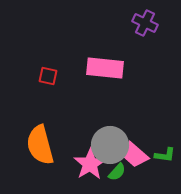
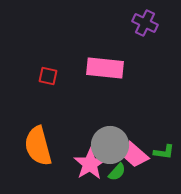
orange semicircle: moved 2 px left, 1 px down
green L-shape: moved 1 px left, 3 px up
